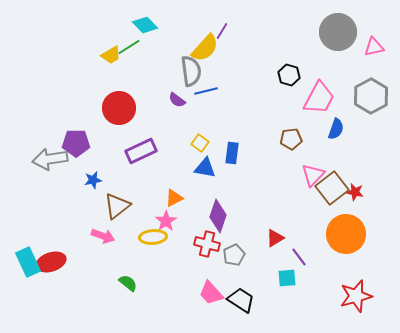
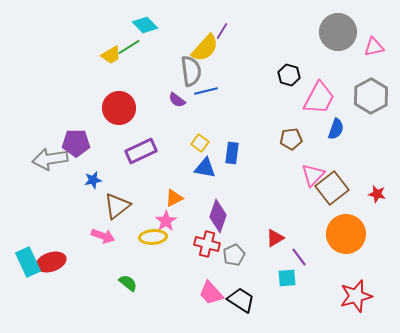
red star at (355, 192): moved 22 px right, 2 px down
